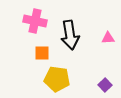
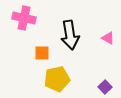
pink cross: moved 11 px left, 3 px up
pink triangle: rotated 32 degrees clockwise
yellow pentagon: rotated 20 degrees counterclockwise
purple square: moved 2 px down
